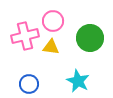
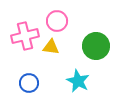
pink circle: moved 4 px right
green circle: moved 6 px right, 8 px down
blue circle: moved 1 px up
